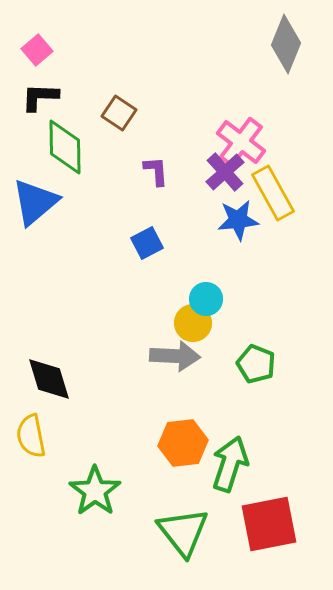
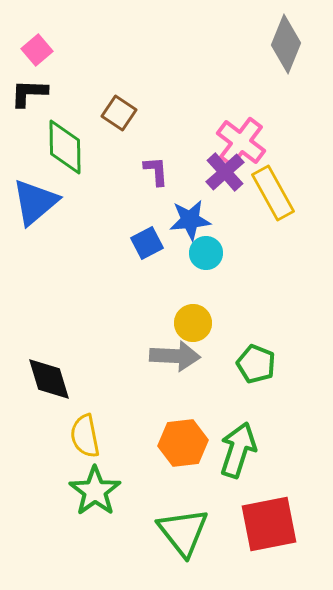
black L-shape: moved 11 px left, 4 px up
blue star: moved 48 px left
cyan circle: moved 46 px up
yellow semicircle: moved 54 px right
green arrow: moved 8 px right, 14 px up
